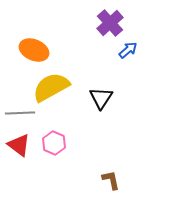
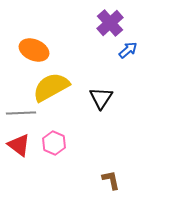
gray line: moved 1 px right
